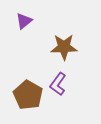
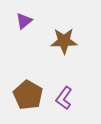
brown star: moved 6 px up
purple L-shape: moved 6 px right, 14 px down
